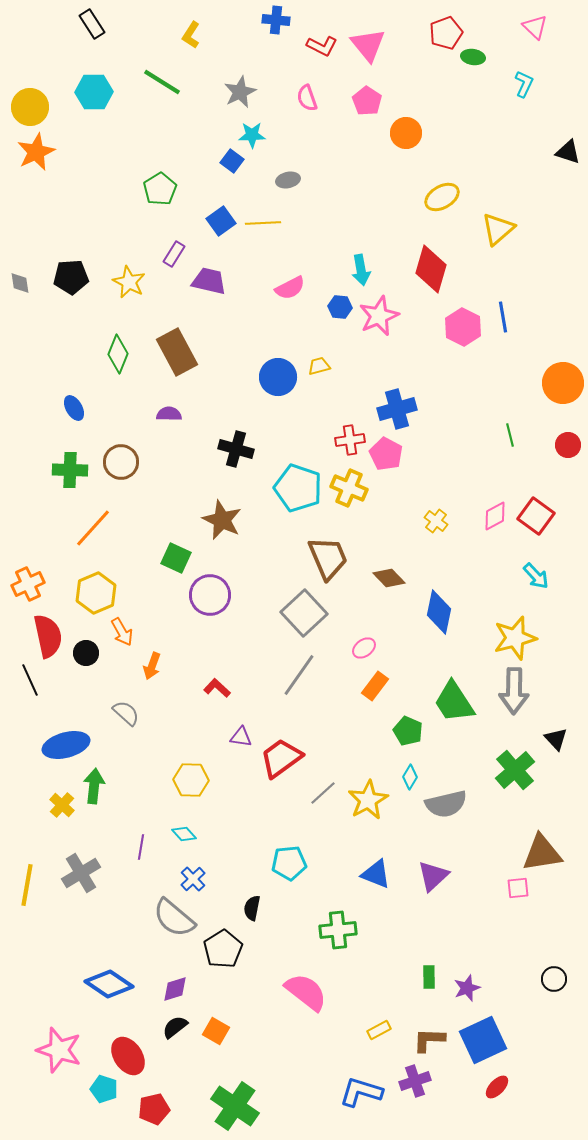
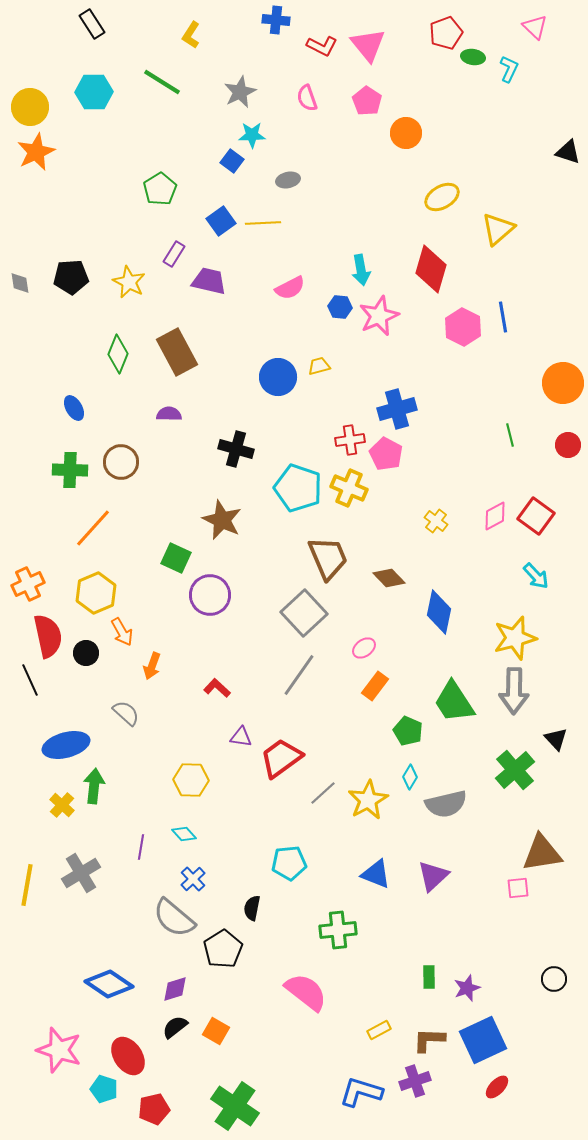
cyan L-shape at (524, 84): moved 15 px left, 15 px up
